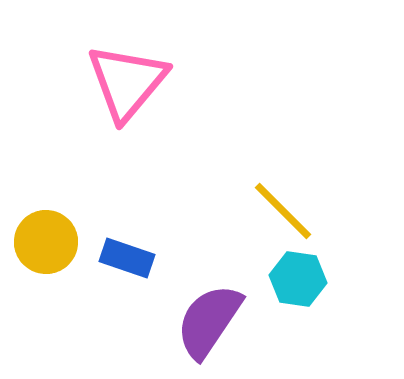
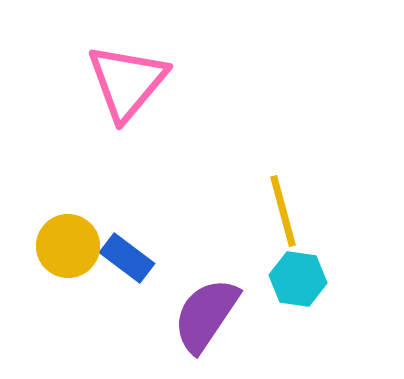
yellow line: rotated 30 degrees clockwise
yellow circle: moved 22 px right, 4 px down
blue rectangle: rotated 18 degrees clockwise
purple semicircle: moved 3 px left, 6 px up
